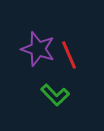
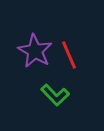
purple star: moved 3 px left, 2 px down; rotated 12 degrees clockwise
